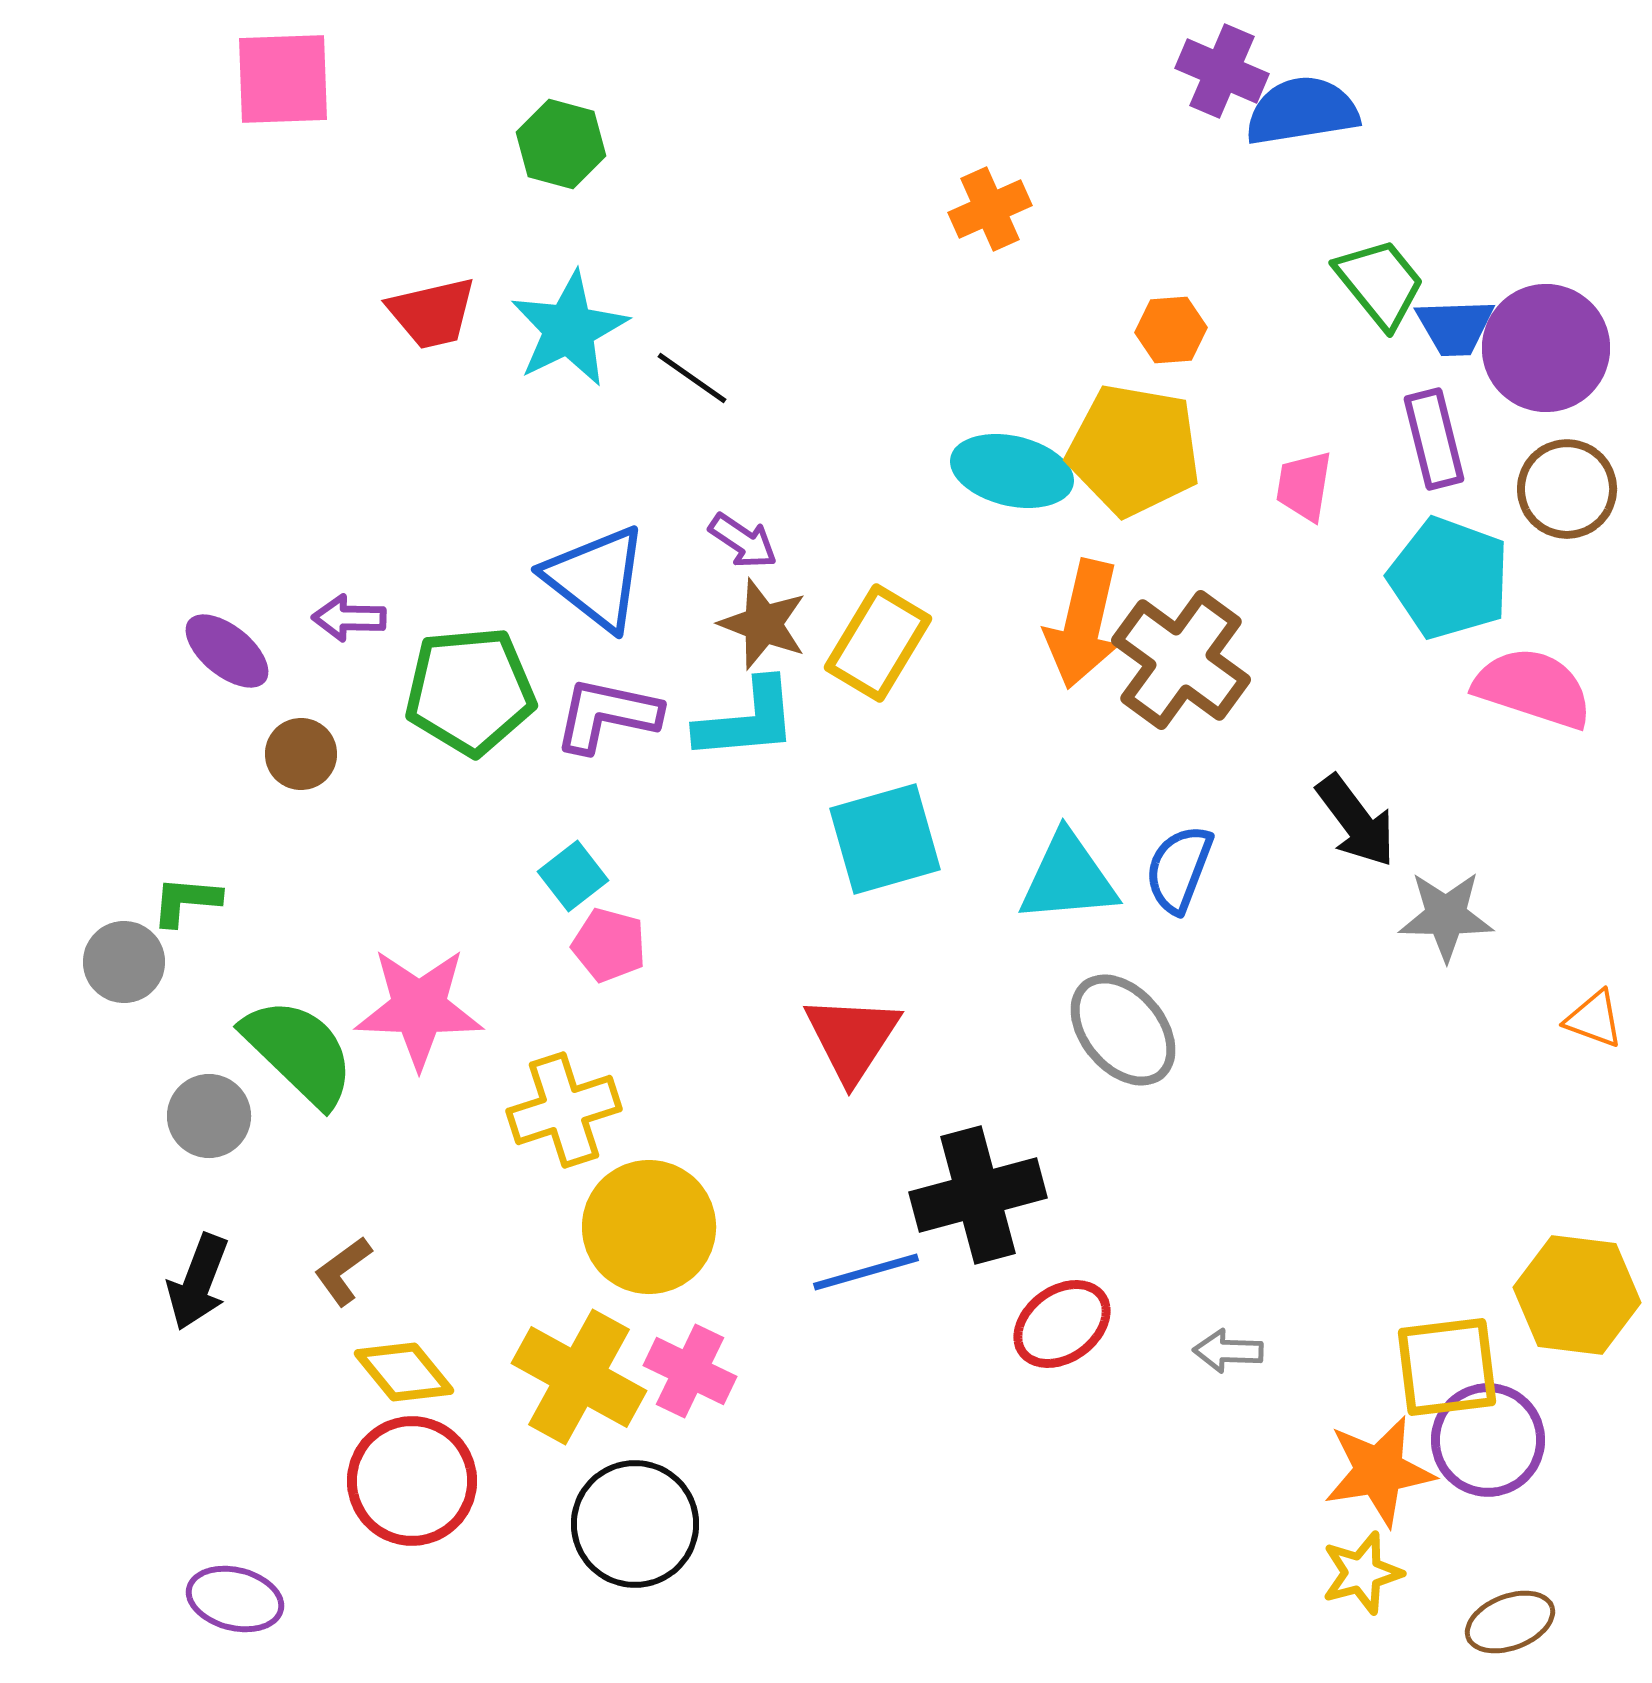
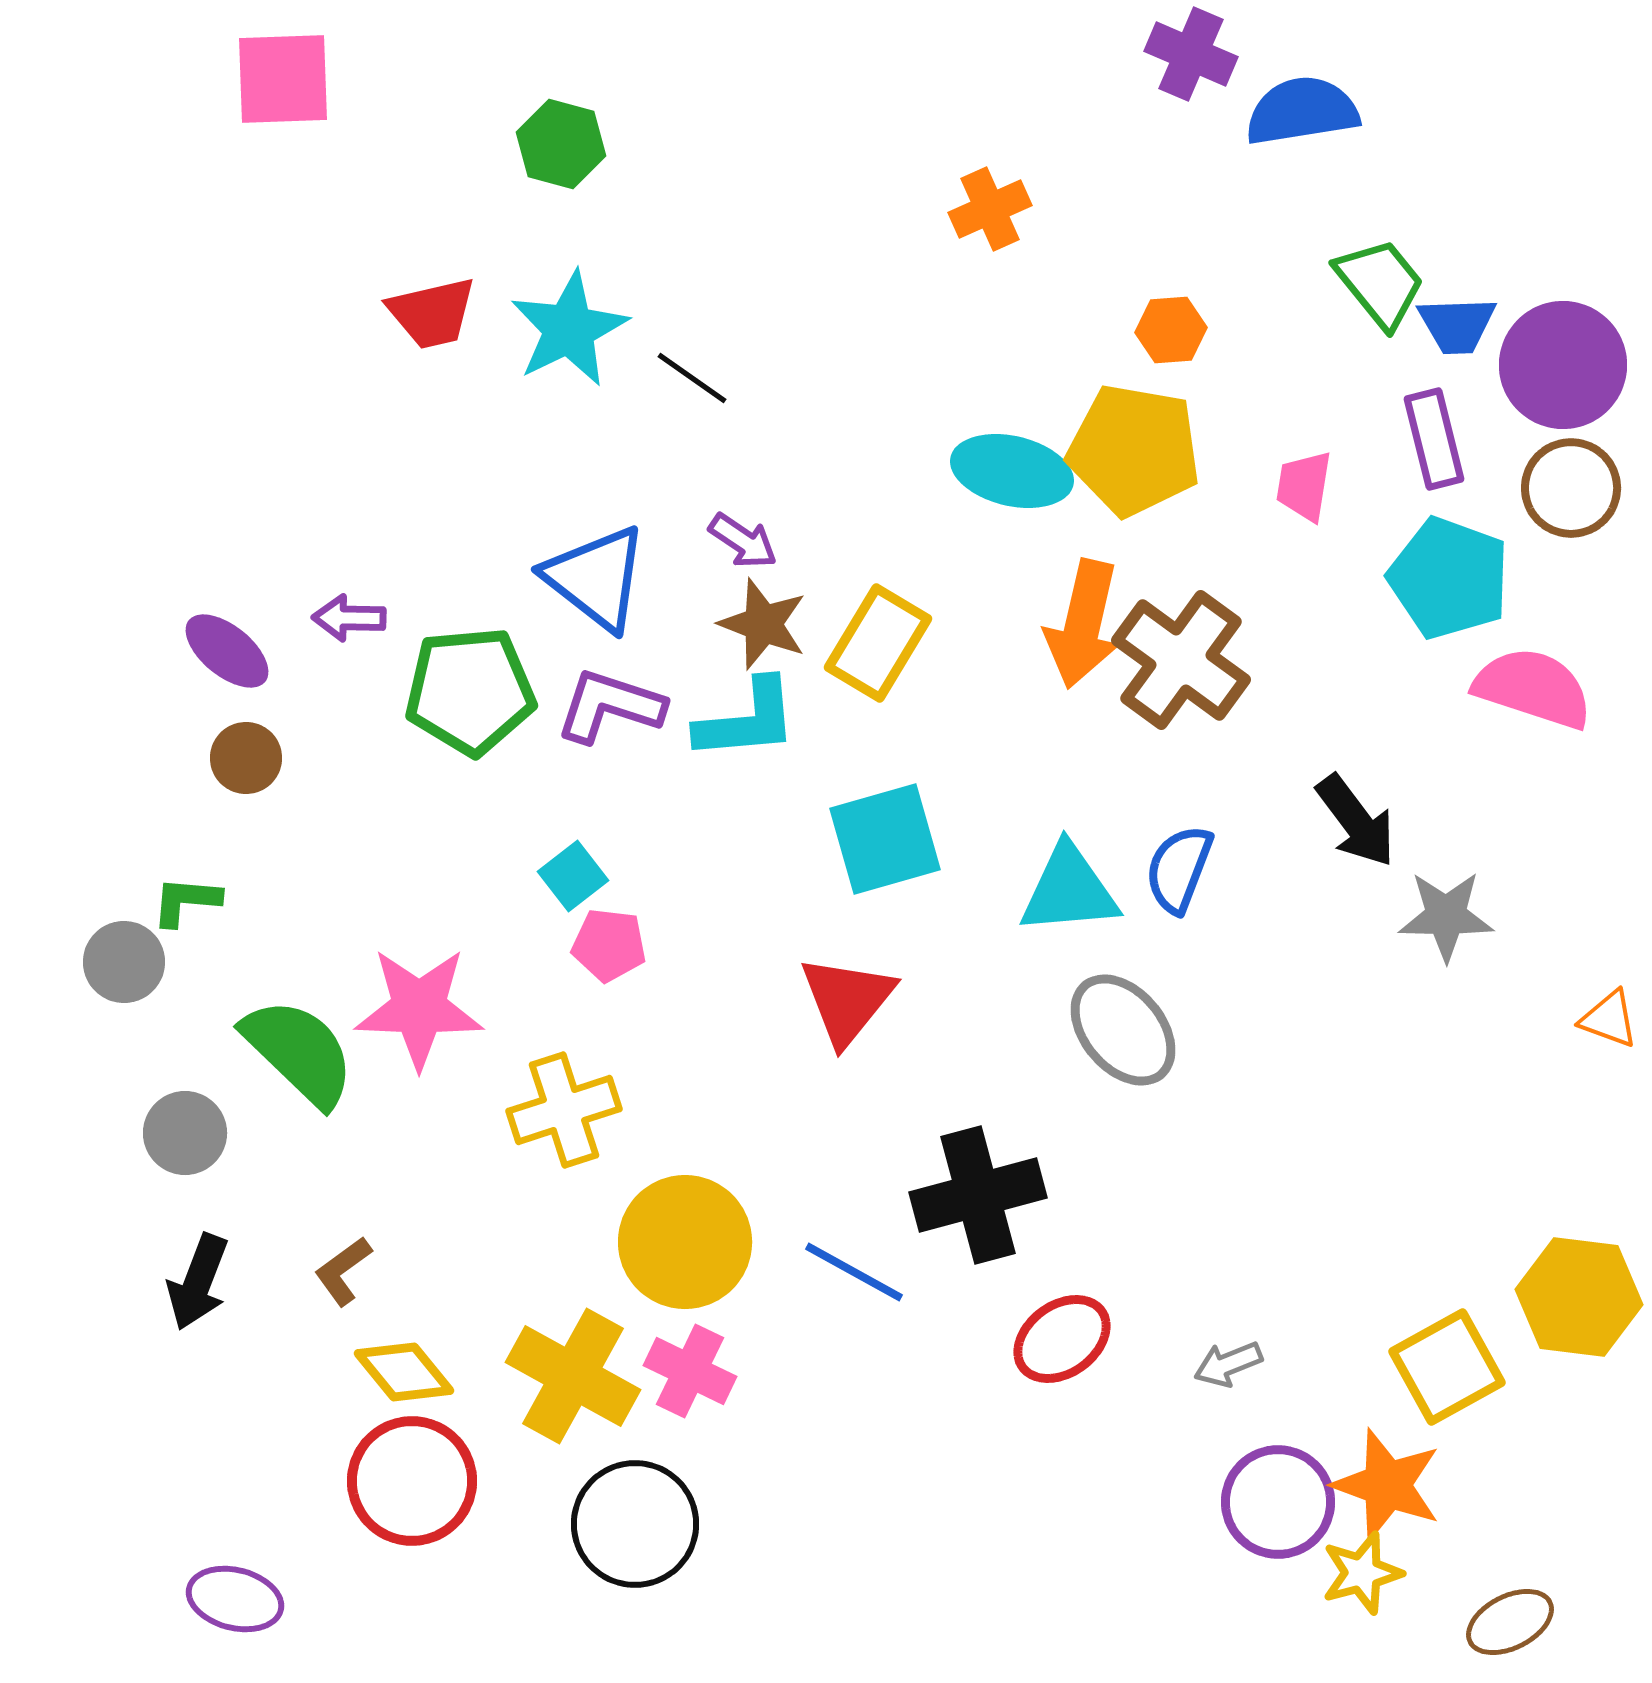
purple cross at (1222, 71): moved 31 px left, 17 px up
blue trapezoid at (1455, 327): moved 2 px right, 2 px up
purple circle at (1546, 348): moved 17 px right, 17 px down
brown circle at (1567, 489): moved 4 px right, 1 px up
purple L-shape at (607, 715): moved 3 px right, 9 px up; rotated 6 degrees clockwise
brown circle at (301, 754): moved 55 px left, 4 px down
cyan triangle at (1068, 878): moved 1 px right, 12 px down
pink pentagon at (609, 945): rotated 8 degrees counterclockwise
orange triangle at (1594, 1019): moved 15 px right
red triangle at (852, 1038): moved 5 px left, 38 px up; rotated 6 degrees clockwise
gray circle at (209, 1116): moved 24 px left, 17 px down
yellow circle at (649, 1227): moved 36 px right, 15 px down
blue line at (866, 1272): moved 12 px left; rotated 45 degrees clockwise
yellow hexagon at (1577, 1295): moved 2 px right, 2 px down
red ellipse at (1062, 1324): moved 15 px down
gray arrow at (1228, 1351): moved 13 px down; rotated 24 degrees counterclockwise
yellow square at (1447, 1367): rotated 22 degrees counterclockwise
yellow cross at (579, 1377): moved 6 px left, 1 px up
purple circle at (1488, 1440): moved 210 px left, 62 px down
orange star at (1379, 1471): moved 8 px right, 14 px down; rotated 29 degrees clockwise
brown ellipse at (1510, 1622): rotated 6 degrees counterclockwise
